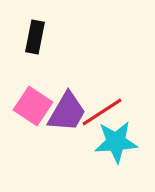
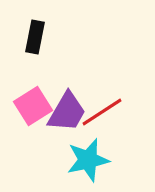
pink square: rotated 24 degrees clockwise
cyan star: moved 28 px left, 18 px down; rotated 9 degrees counterclockwise
